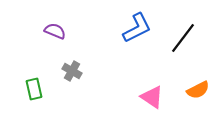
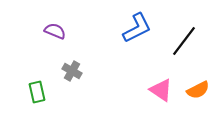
black line: moved 1 px right, 3 px down
green rectangle: moved 3 px right, 3 px down
pink triangle: moved 9 px right, 7 px up
